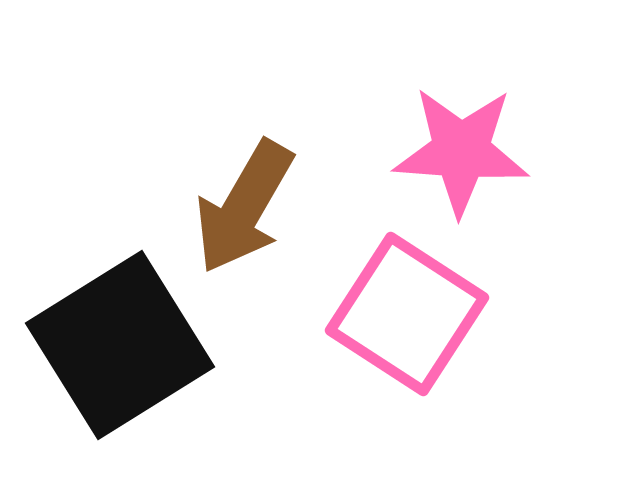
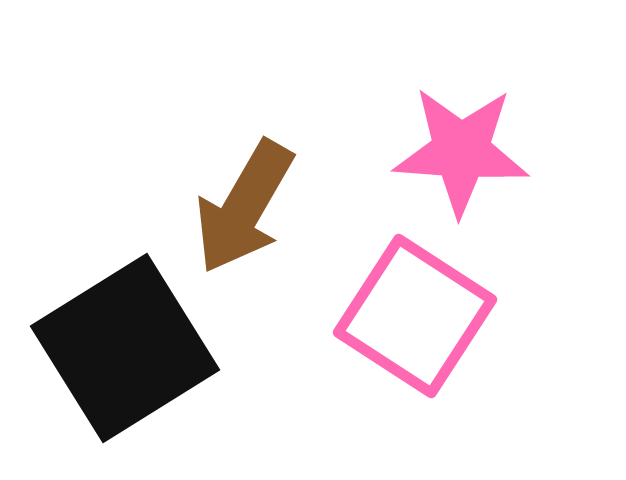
pink square: moved 8 px right, 2 px down
black square: moved 5 px right, 3 px down
